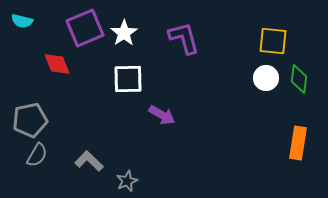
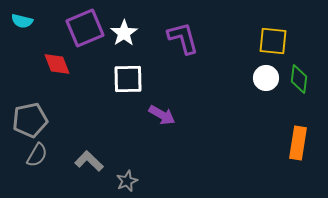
purple L-shape: moved 1 px left
